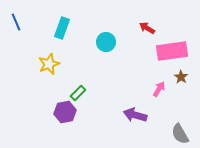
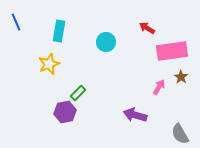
cyan rectangle: moved 3 px left, 3 px down; rotated 10 degrees counterclockwise
pink arrow: moved 2 px up
